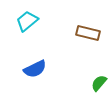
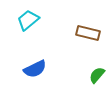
cyan trapezoid: moved 1 px right, 1 px up
green semicircle: moved 2 px left, 8 px up
